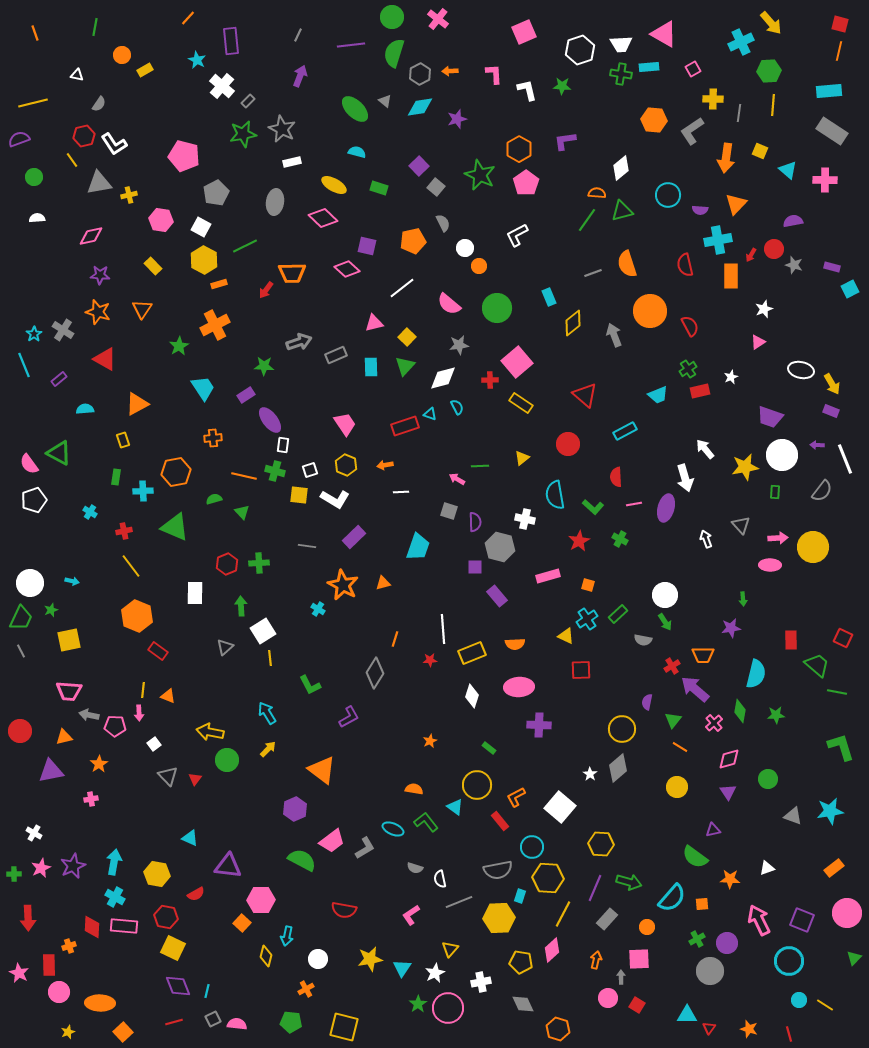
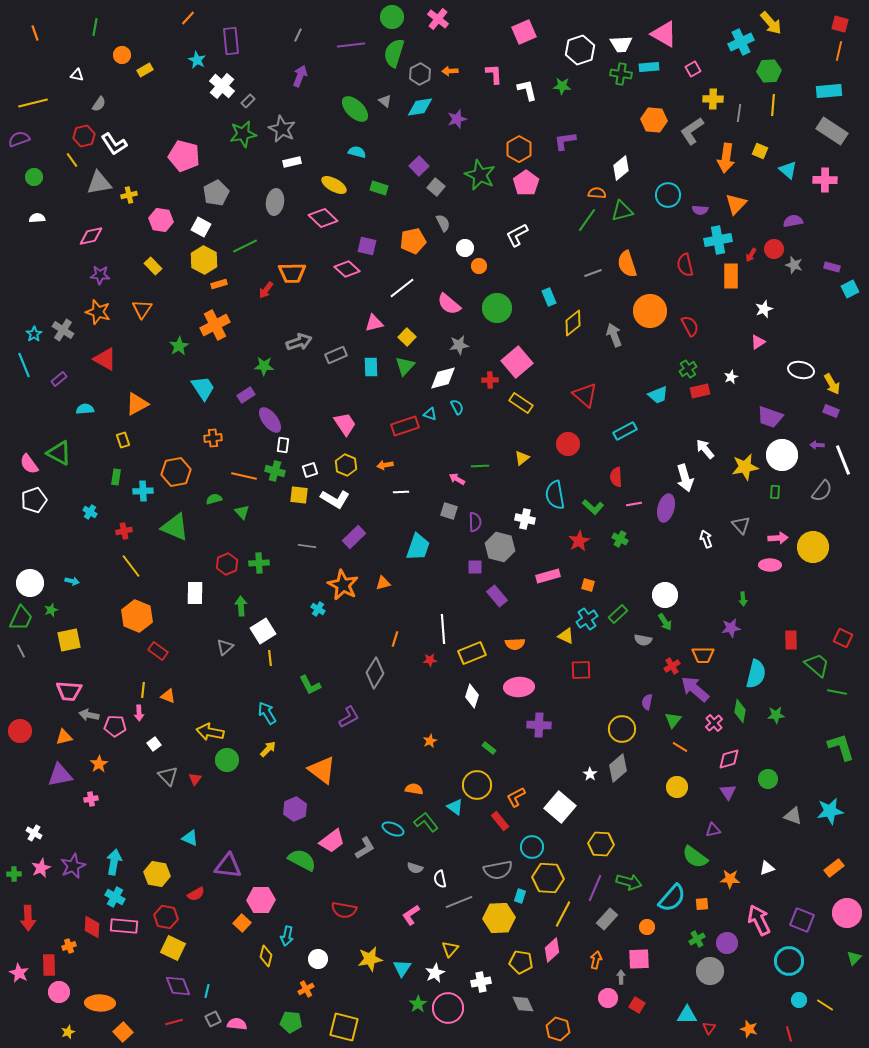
white line at (845, 459): moved 2 px left, 1 px down
purple triangle at (51, 771): moved 9 px right, 4 px down
